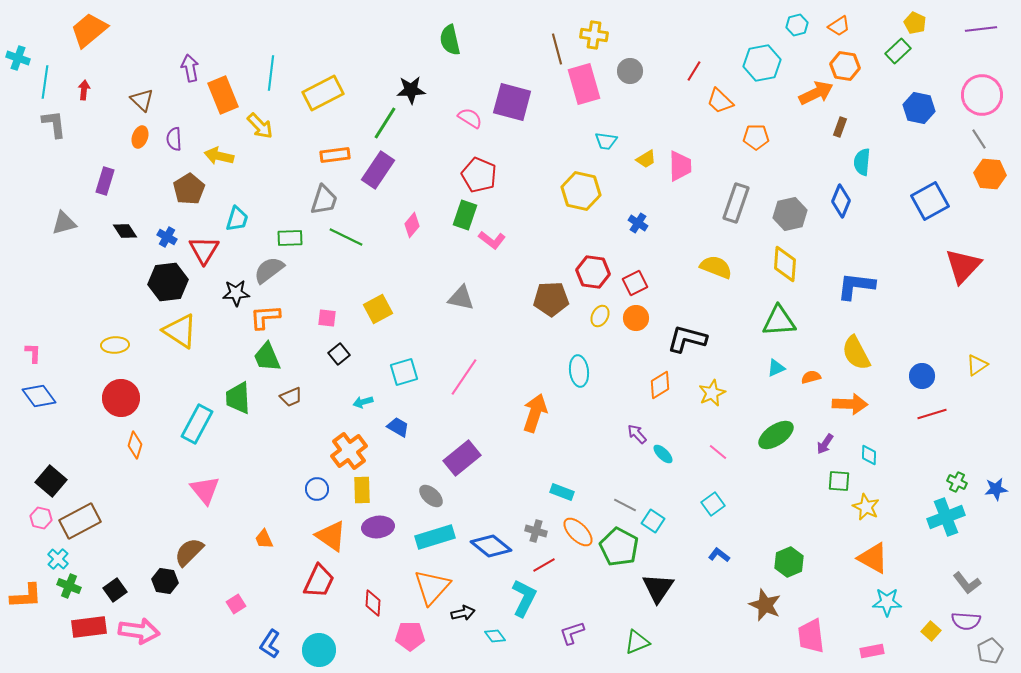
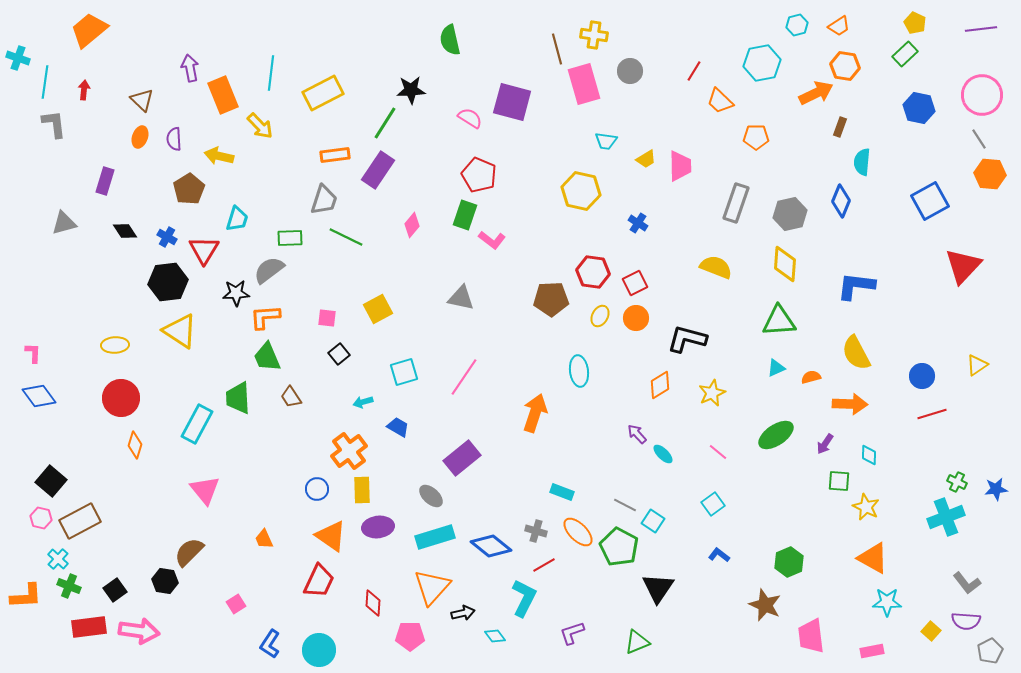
green rectangle at (898, 51): moved 7 px right, 3 px down
brown trapezoid at (291, 397): rotated 80 degrees clockwise
